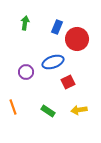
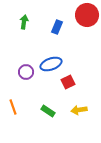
green arrow: moved 1 px left, 1 px up
red circle: moved 10 px right, 24 px up
blue ellipse: moved 2 px left, 2 px down
